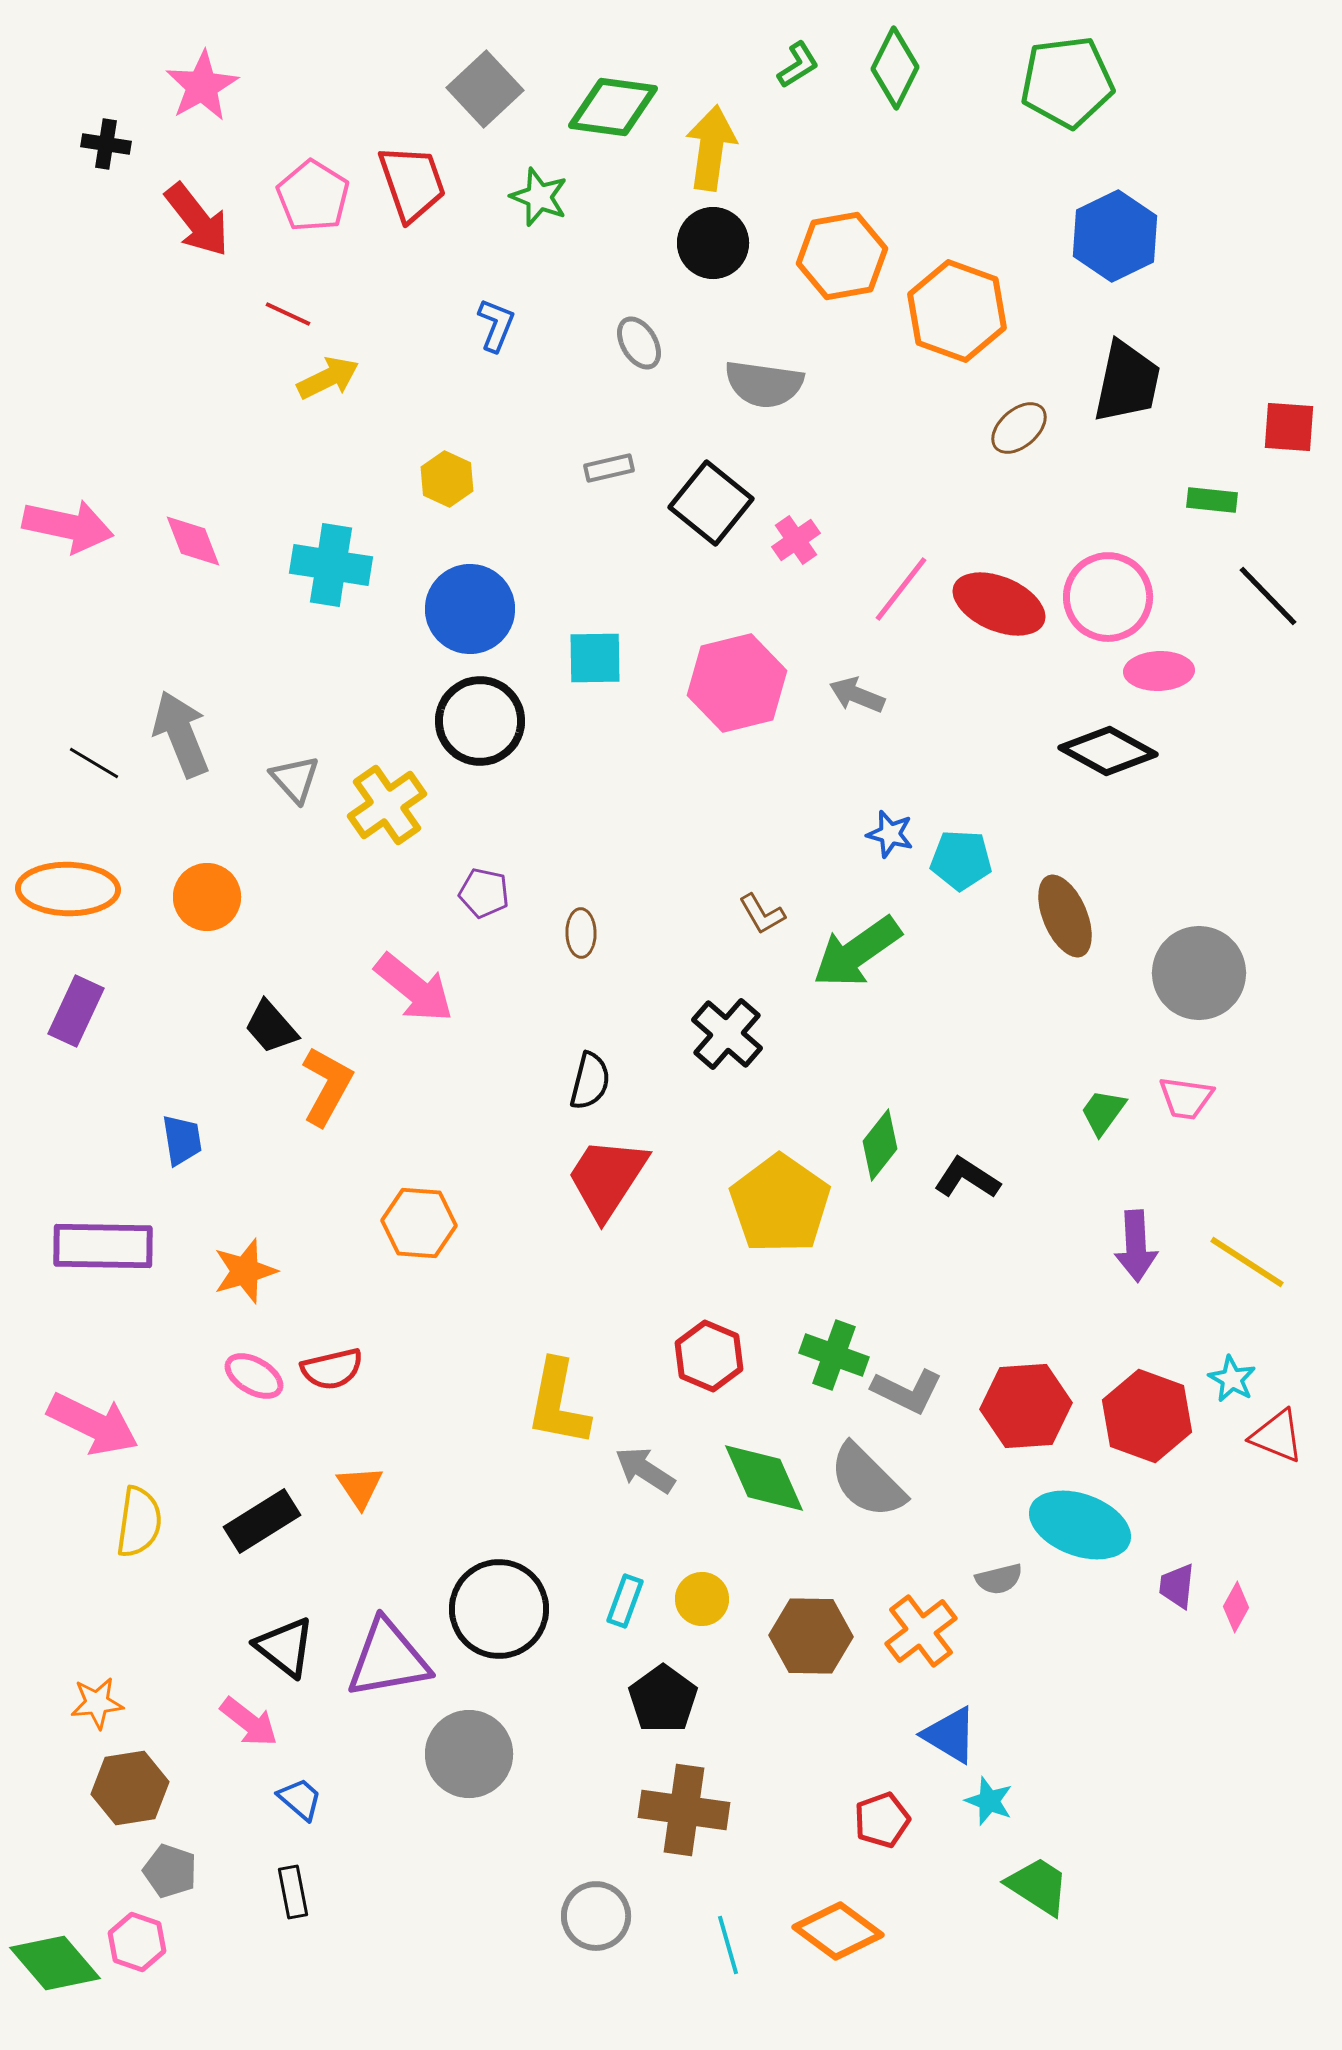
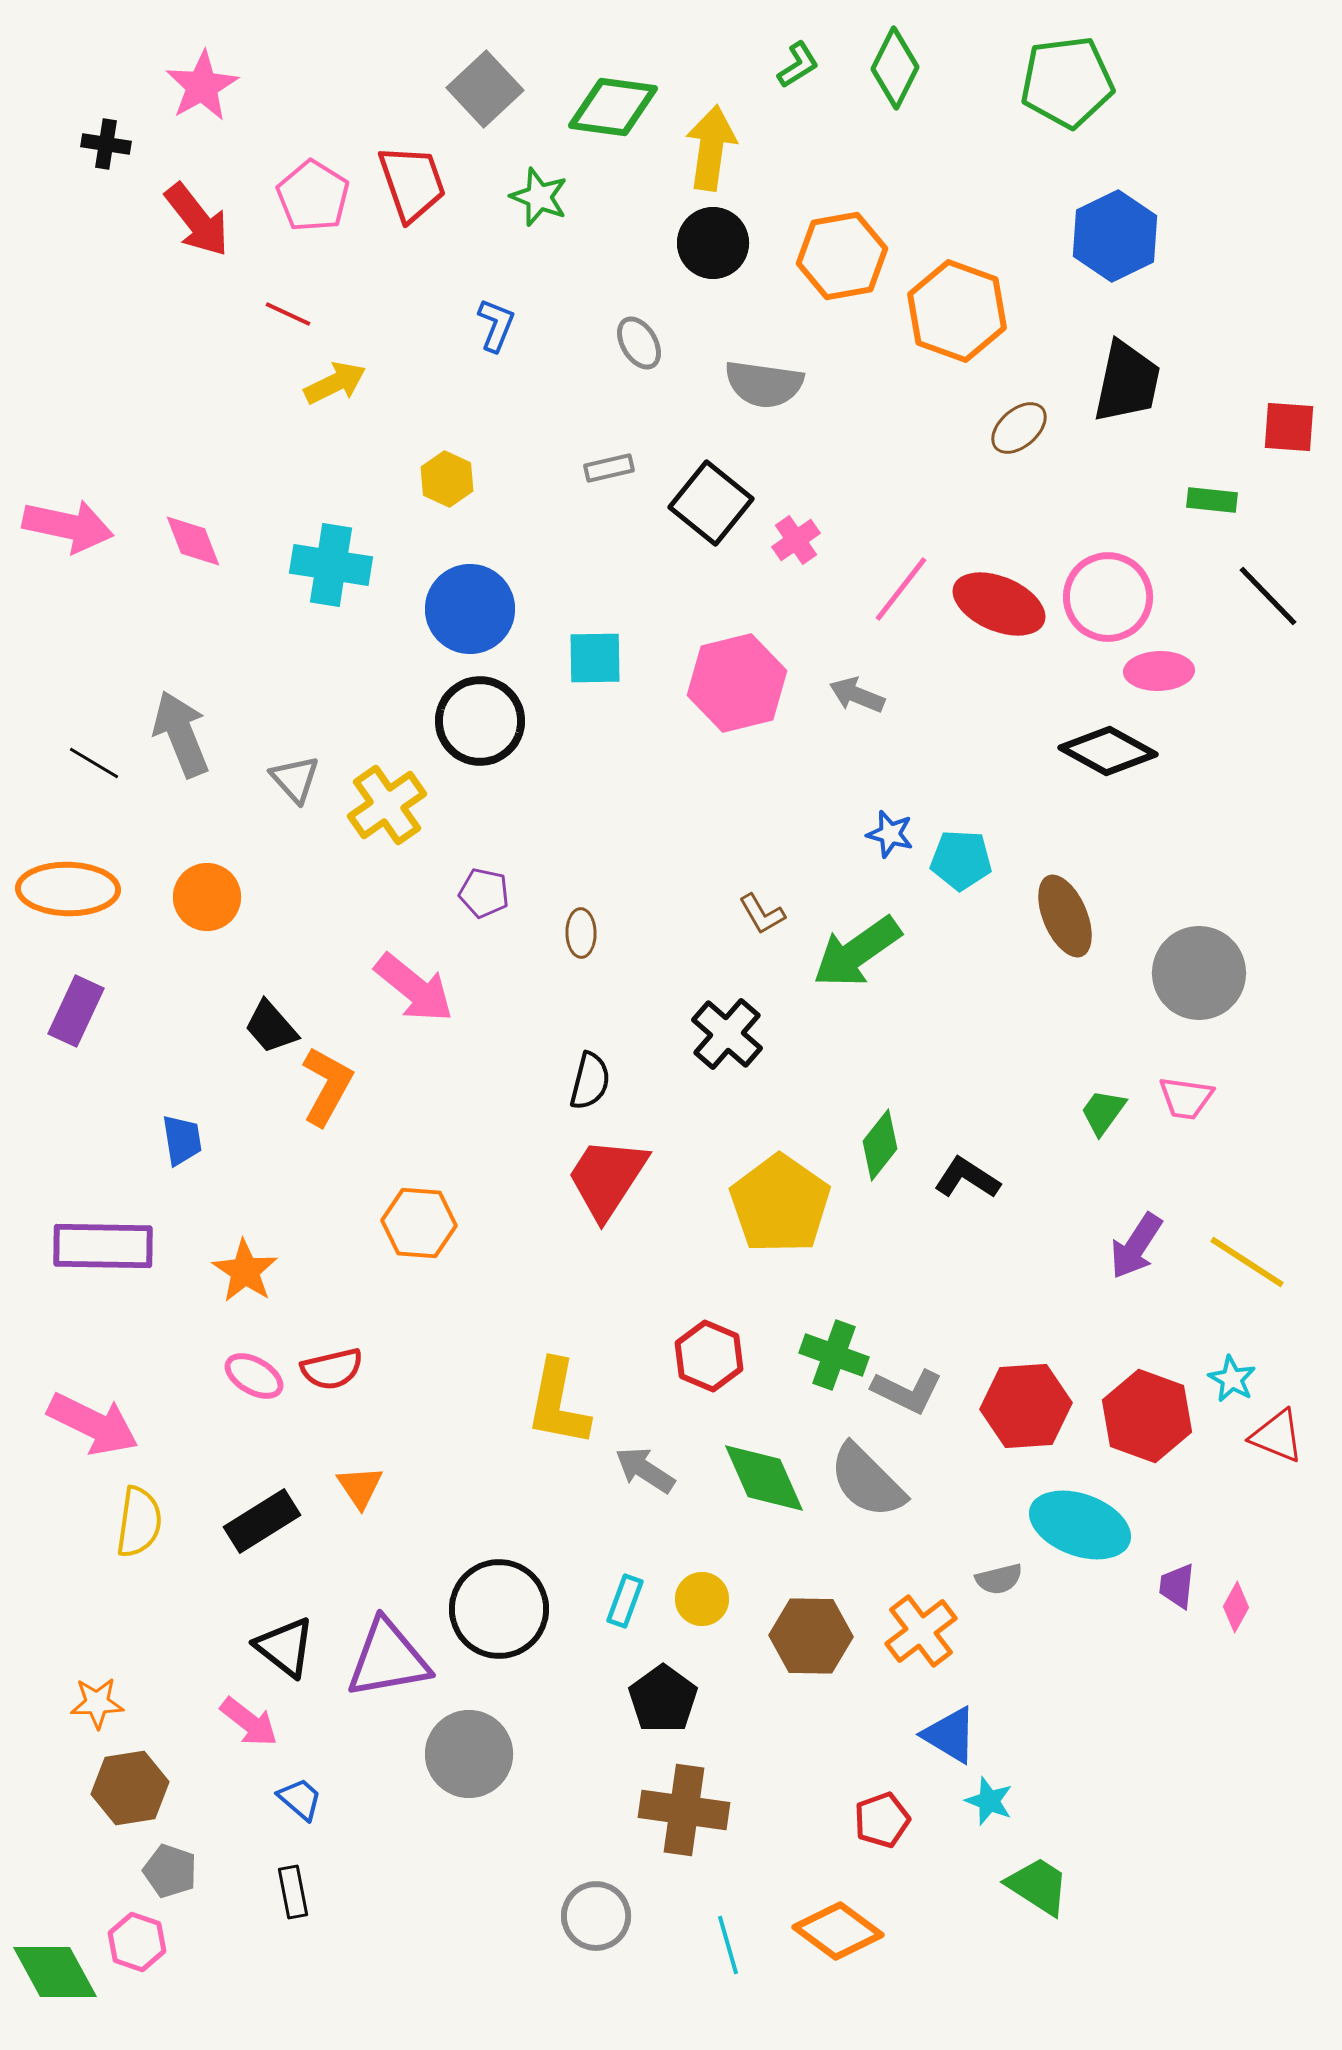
yellow arrow at (328, 378): moved 7 px right, 5 px down
purple arrow at (1136, 1246): rotated 36 degrees clockwise
orange star at (245, 1271): rotated 22 degrees counterclockwise
orange star at (97, 1703): rotated 4 degrees clockwise
green diamond at (55, 1963): moved 9 px down; rotated 12 degrees clockwise
